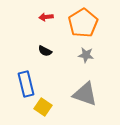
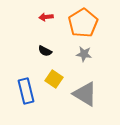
gray star: moved 2 px left, 1 px up
blue rectangle: moved 7 px down
gray triangle: rotated 12 degrees clockwise
yellow square: moved 11 px right, 28 px up
